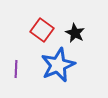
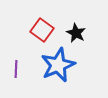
black star: moved 1 px right
